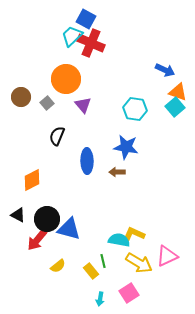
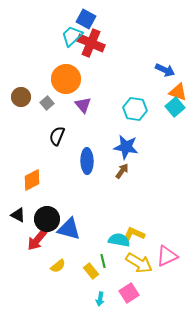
brown arrow: moved 5 px right, 1 px up; rotated 126 degrees clockwise
